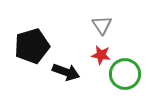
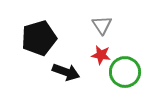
black pentagon: moved 7 px right, 8 px up
green circle: moved 2 px up
